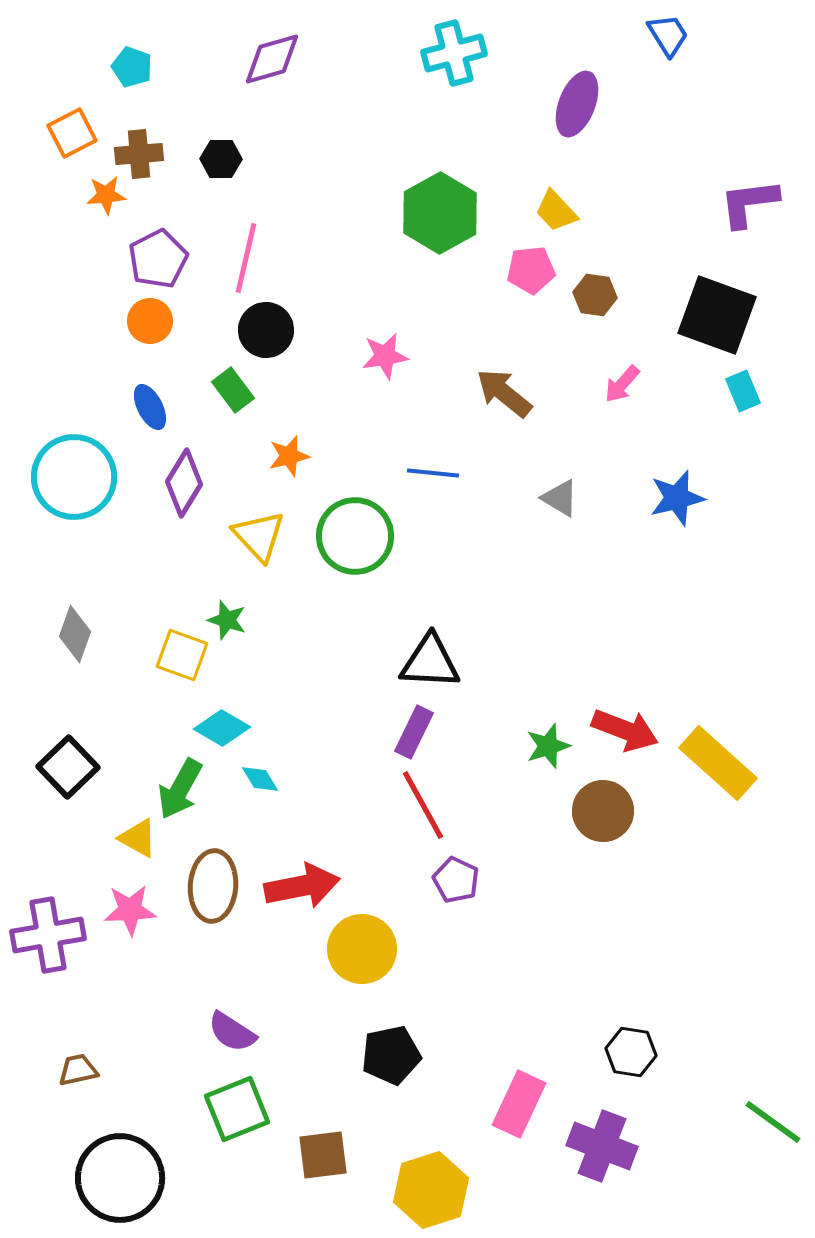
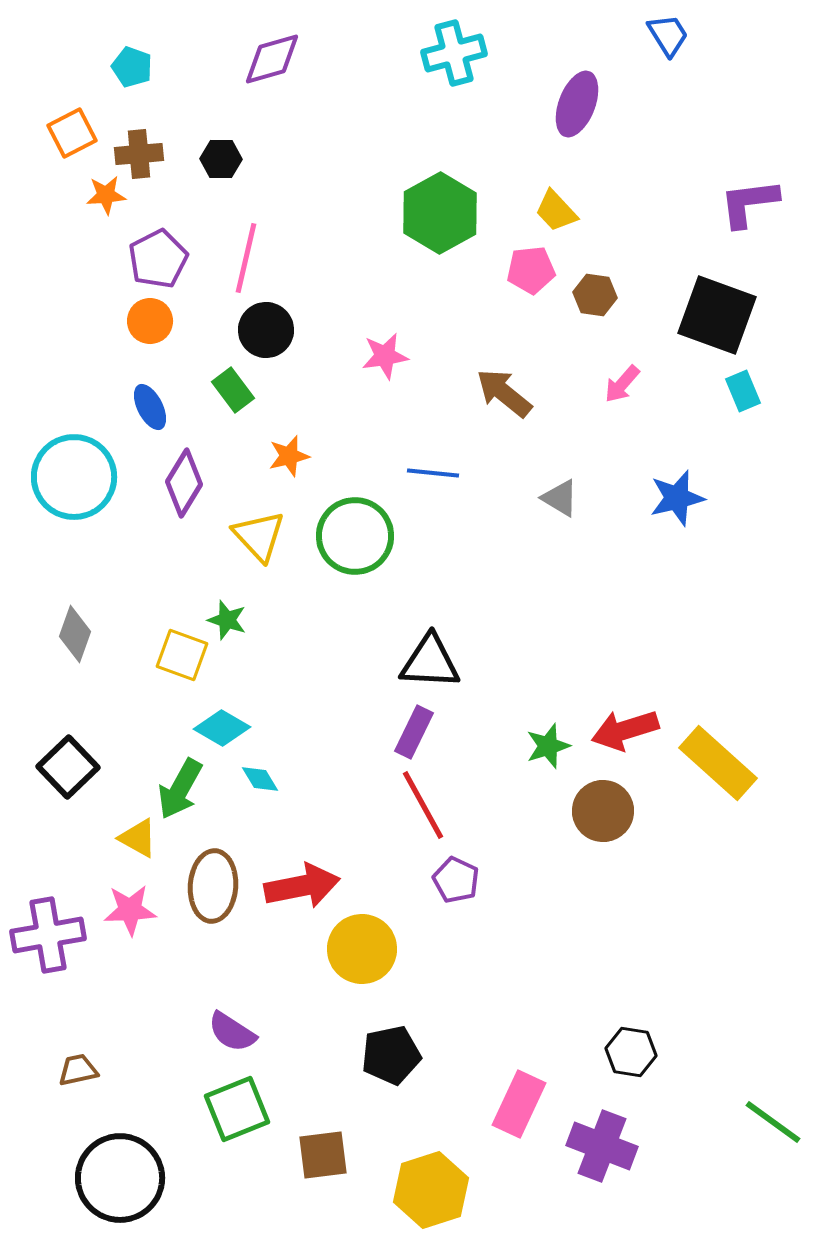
red arrow at (625, 730): rotated 142 degrees clockwise
